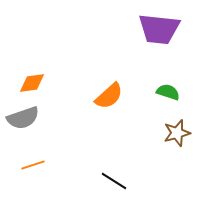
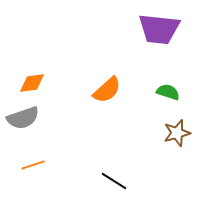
orange semicircle: moved 2 px left, 6 px up
